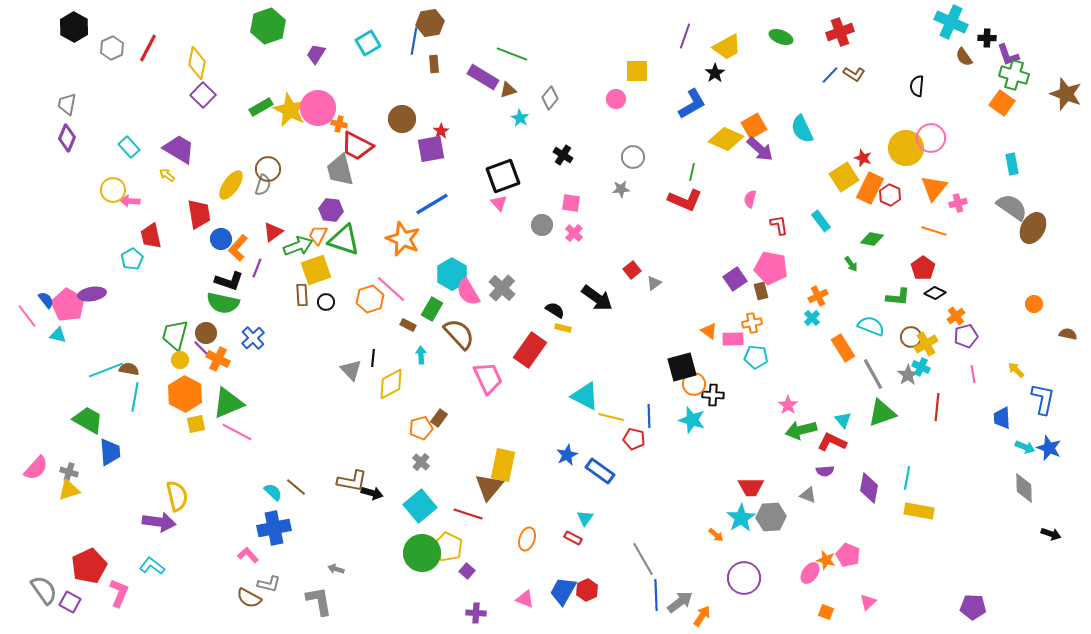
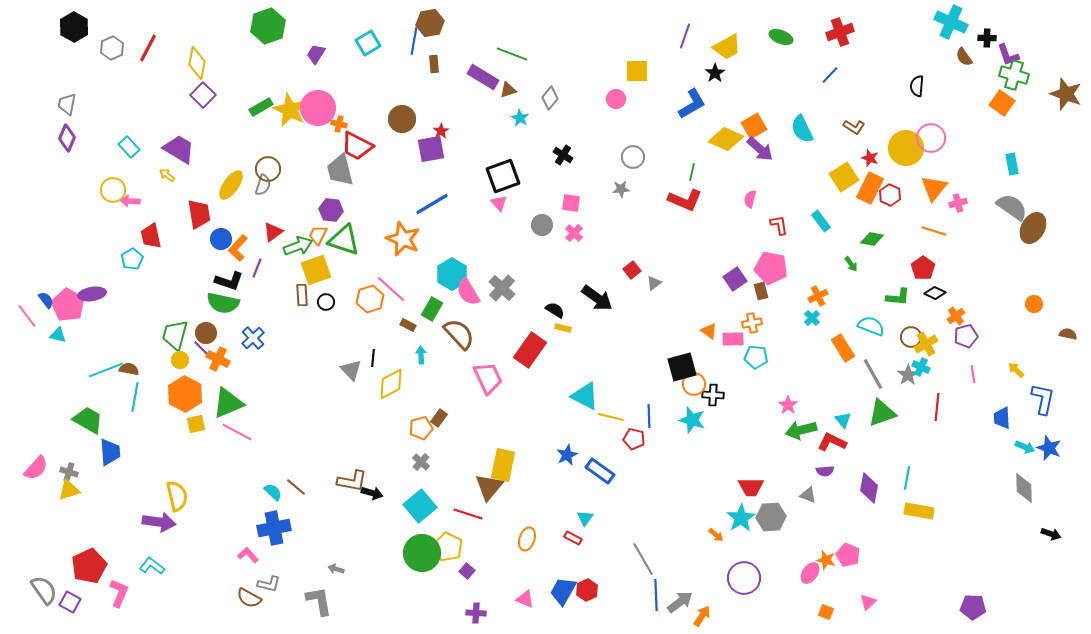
brown L-shape at (854, 74): moved 53 px down
red star at (863, 158): moved 7 px right
